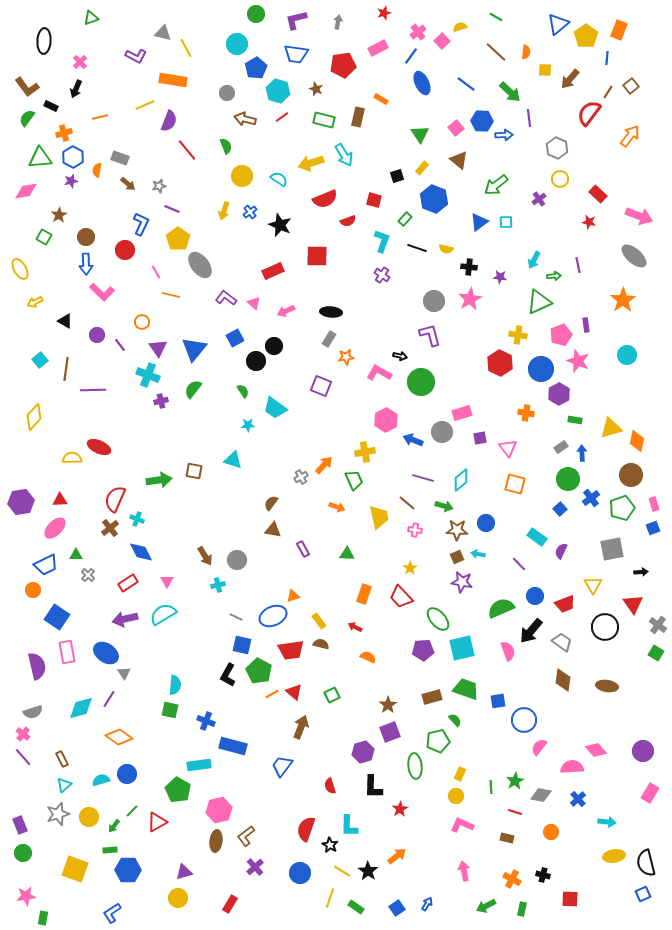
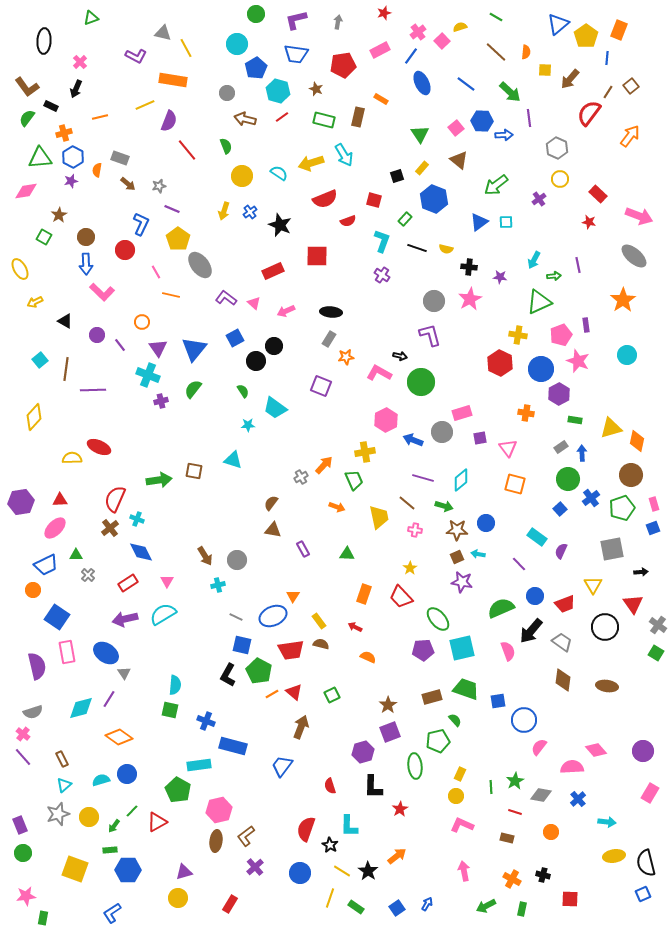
pink rectangle at (378, 48): moved 2 px right, 2 px down
cyan semicircle at (279, 179): moved 6 px up
orange triangle at (293, 596): rotated 40 degrees counterclockwise
